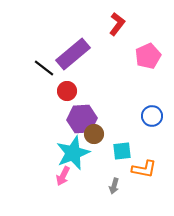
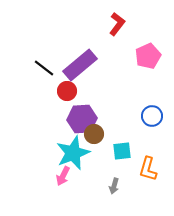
purple rectangle: moved 7 px right, 11 px down
orange L-shape: moved 4 px right; rotated 95 degrees clockwise
